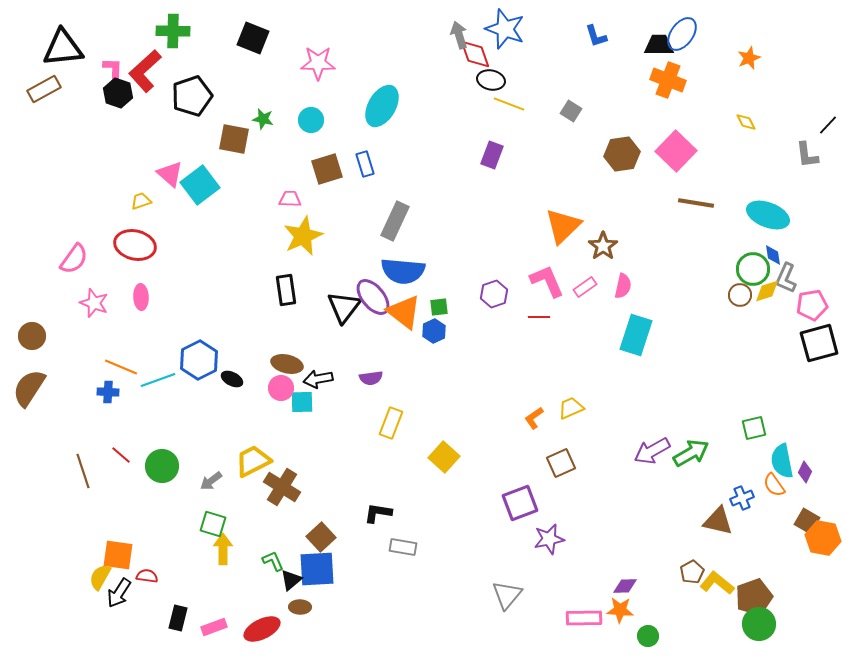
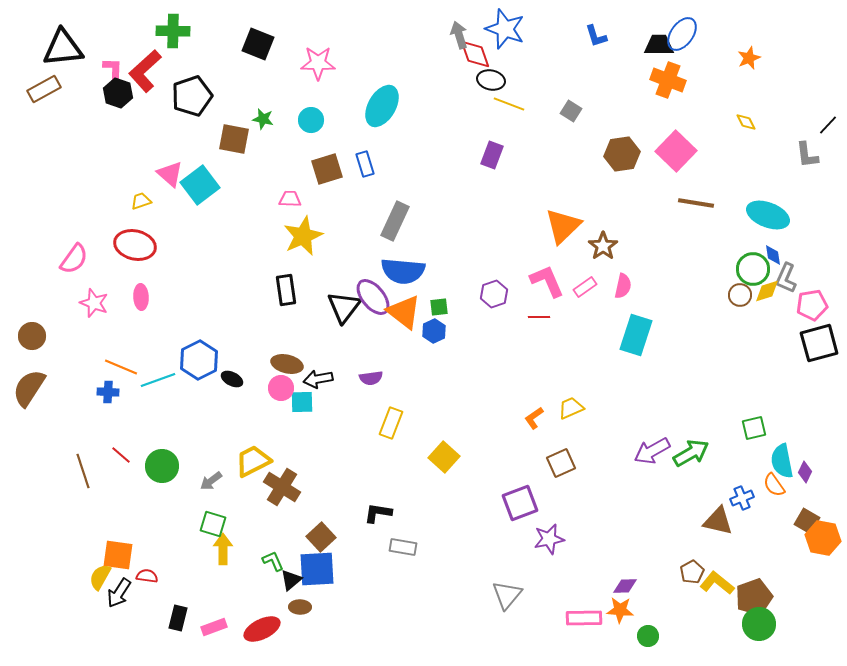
black square at (253, 38): moved 5 px right, 6 px down
